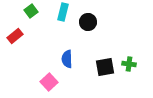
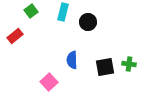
blue semicircle: moved 5 px right, 1 px down
